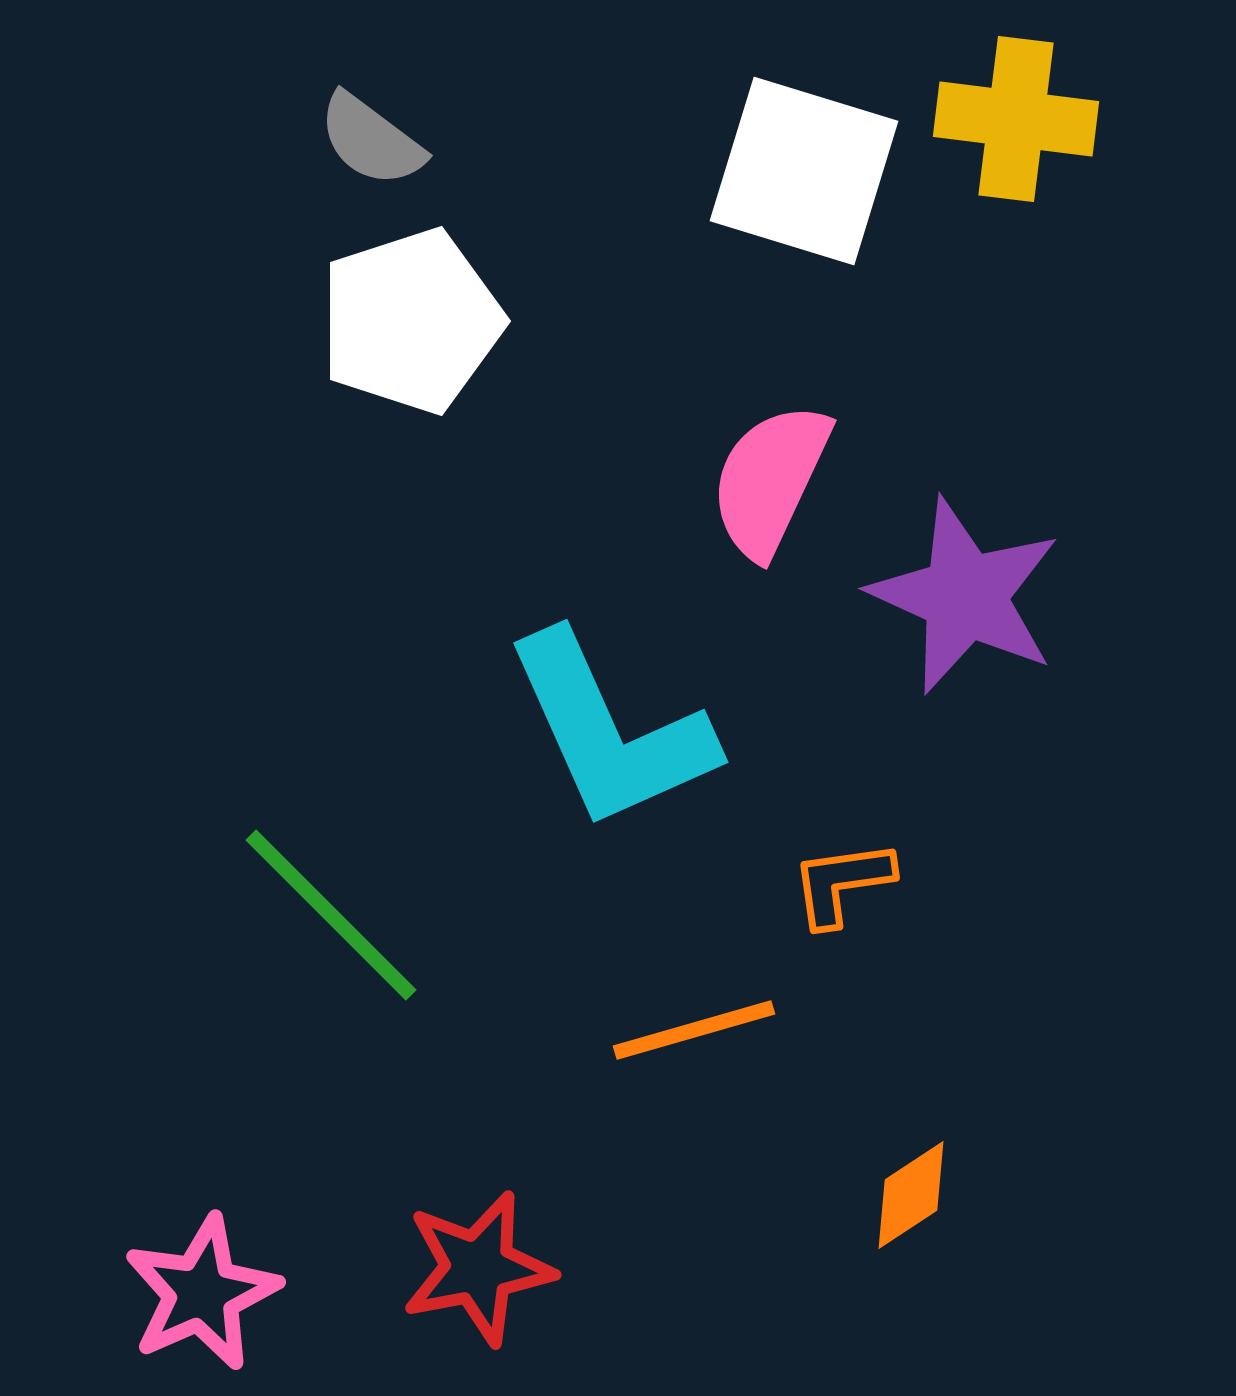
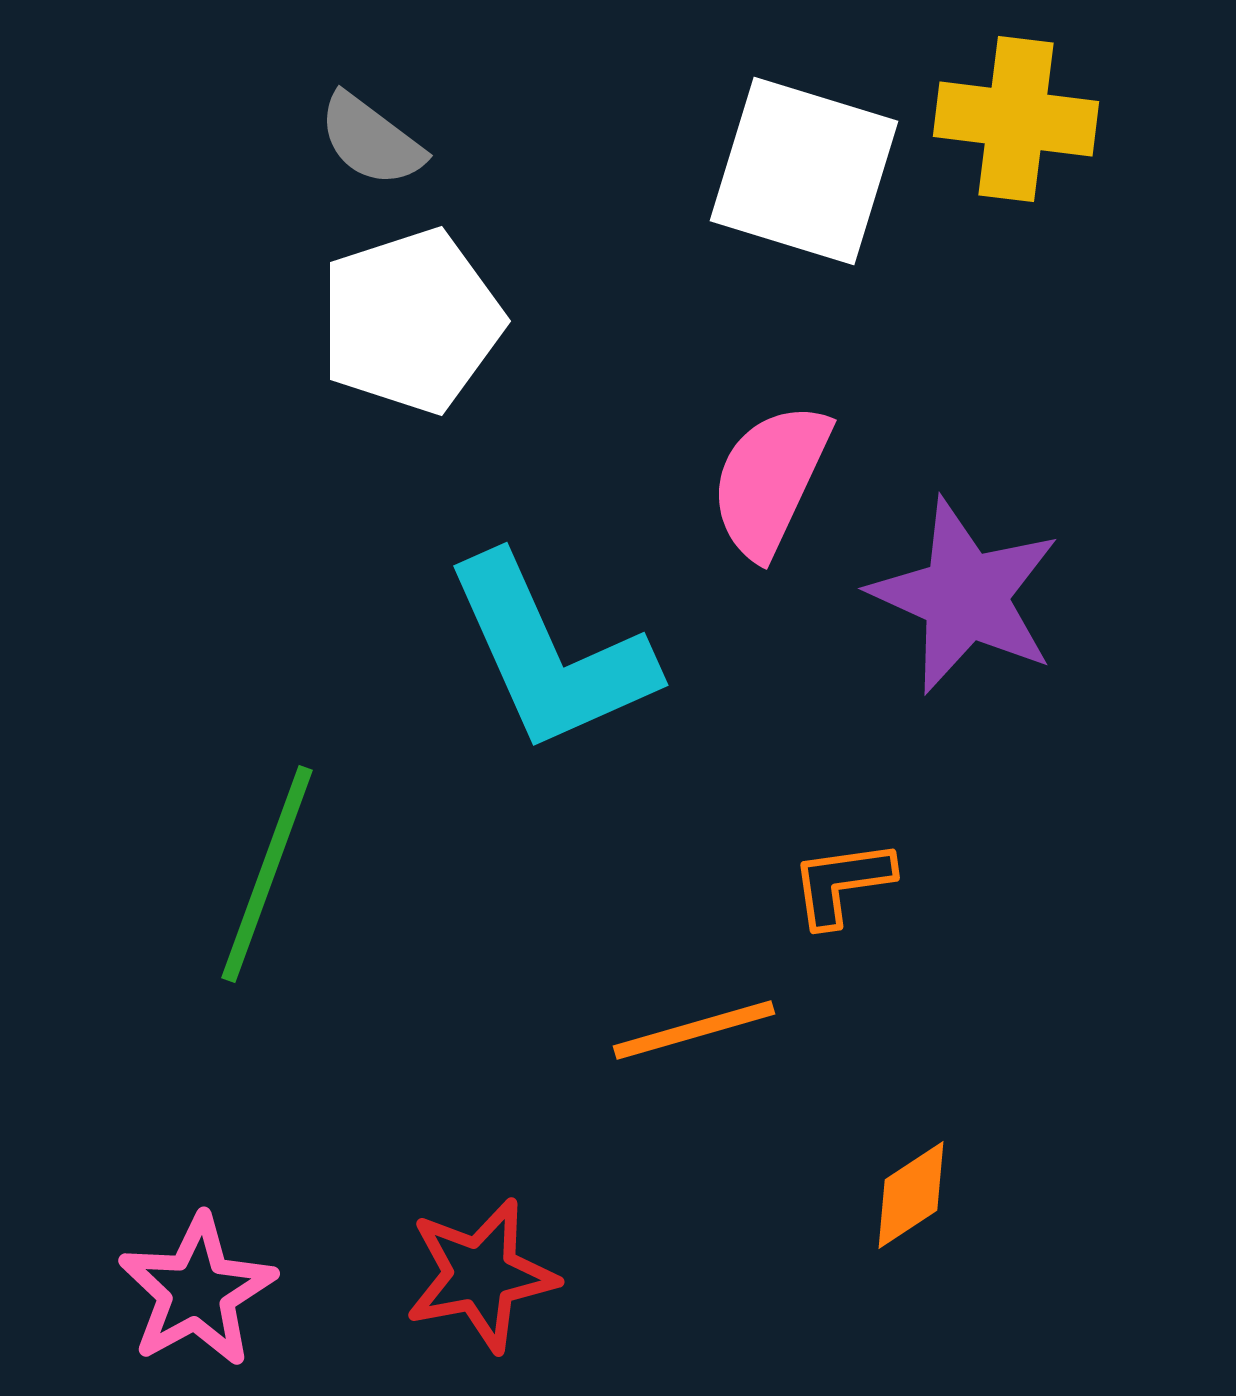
cyan L-shape: moved 60 px left, 77 px up
green line: moved 64 px left, 41 px up; rotated 65 degrees clockwise
red star: moved 3 px right, 7 px down
pink star: moved 5 px left, 2 px up; rotated 5 degrees counterclockwise
